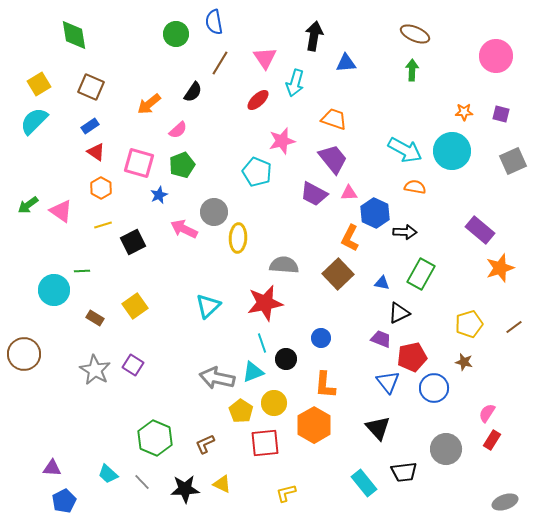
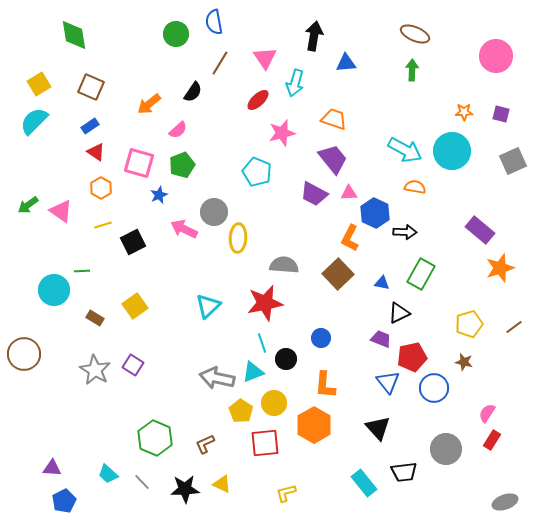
pink star at (282, 141): moved 8 px up
